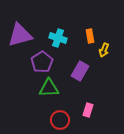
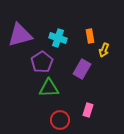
purple rectangle: moved 2 px right, 2 px up
